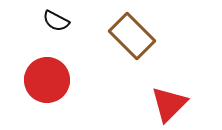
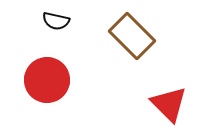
black semicircle: rotated 16 degrees counterclockwise
red triangle: rotated 30 degrees counterclockwise
